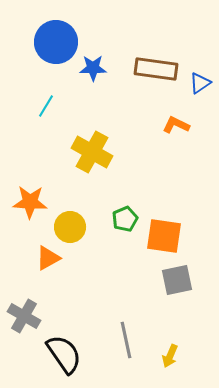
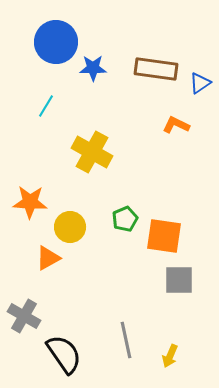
gray square: moved 2 px right; rotated 12 degrees clockwise
